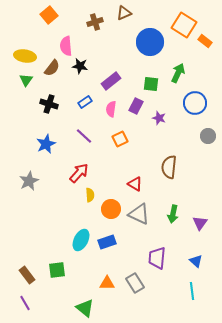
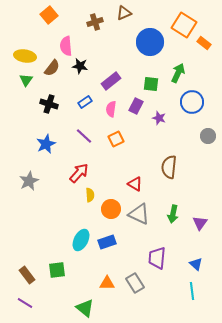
orange rectangle at (205, 41): moved 1 px left, 2 px down
blue circle at (195, 103): moved 3 px left, 1 px up
orange square at (120, 139): moved 4 px left
blue triangle at (196, 261): moved 3 px down
purple line at (25, 303): rotated 28 degrees counterclockwise
